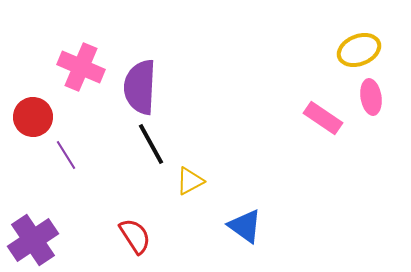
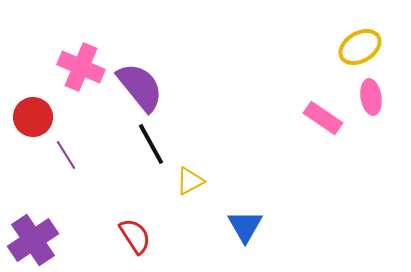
yellow ellipse: moved 1 px right, 3 px up; rotated 9 degrees counterclockwise
purple semicircle: rotated 138 degrees clockwise
blue triangle: rotated 24 degrees clockwise
